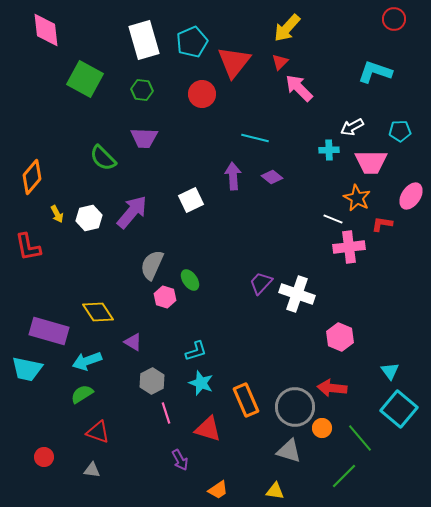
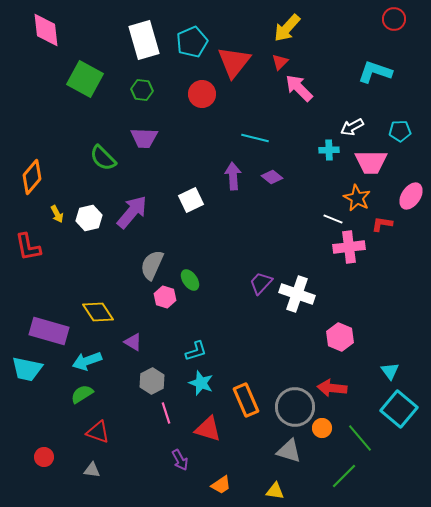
orange trapezoid at (218, 490): moved 3 px right, 5 px up
